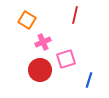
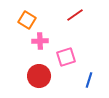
red line: rotated 42 degrees clockwise
pink cross: moved 3 px left, 1 px up; rotated 21 degrees clockwise
pink square: moved 2 px up
red circle: moved 1 px left, 6 px down
